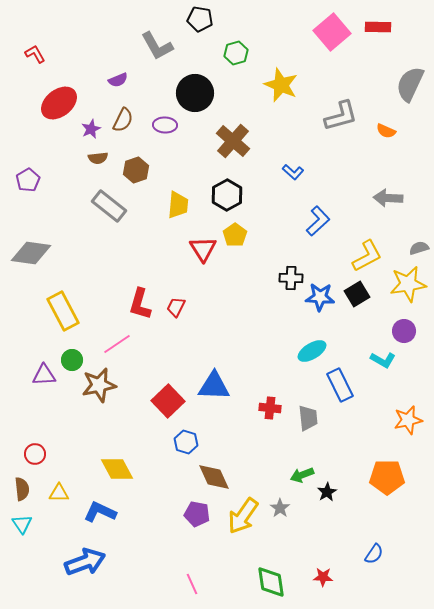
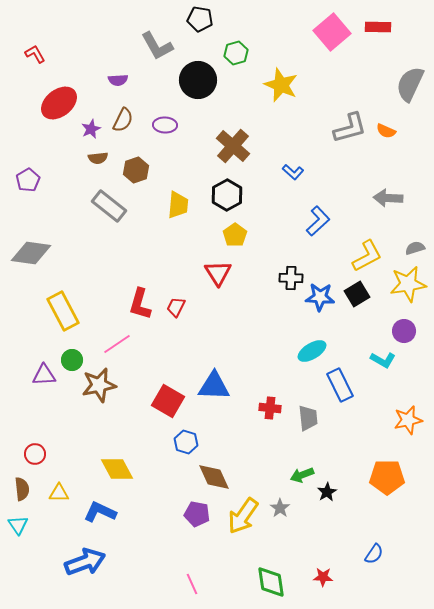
purple semicircle at (118, 80): rotated 18 degrees clockwise
black circle at (195, 93): moved 3 px right, 13 px up
gray L-shape at (341, 116): moved 9 px right, 12 px down
brown cross at (233, 141): moved 5 px down
gray semicircle at (419, 248): moved 4 px left
red triangle at (203, 249): moved 15 px right, 24 px down
red square at (168, 401): rotated 16 degrees counterclockwise
cyan triangle at (22, 524): moved 4 px left, 1 px down
